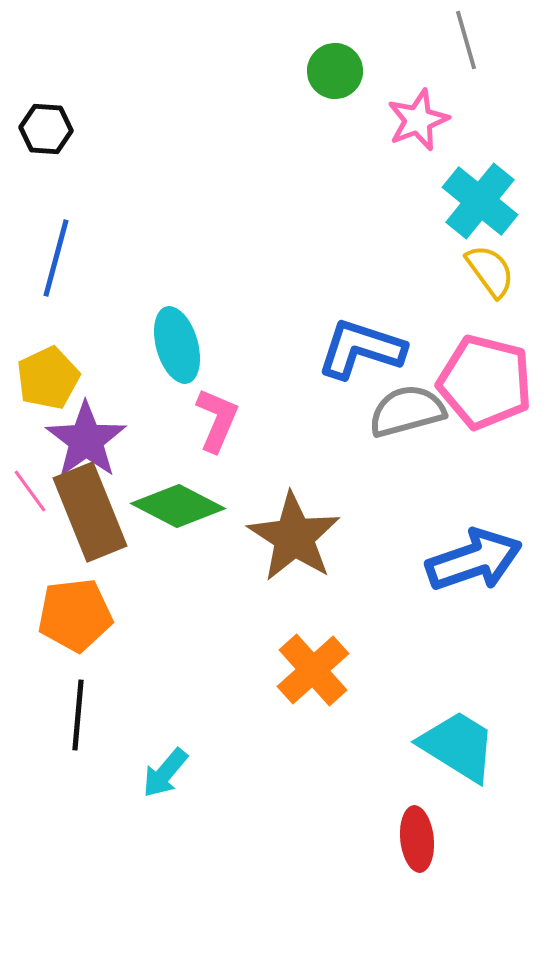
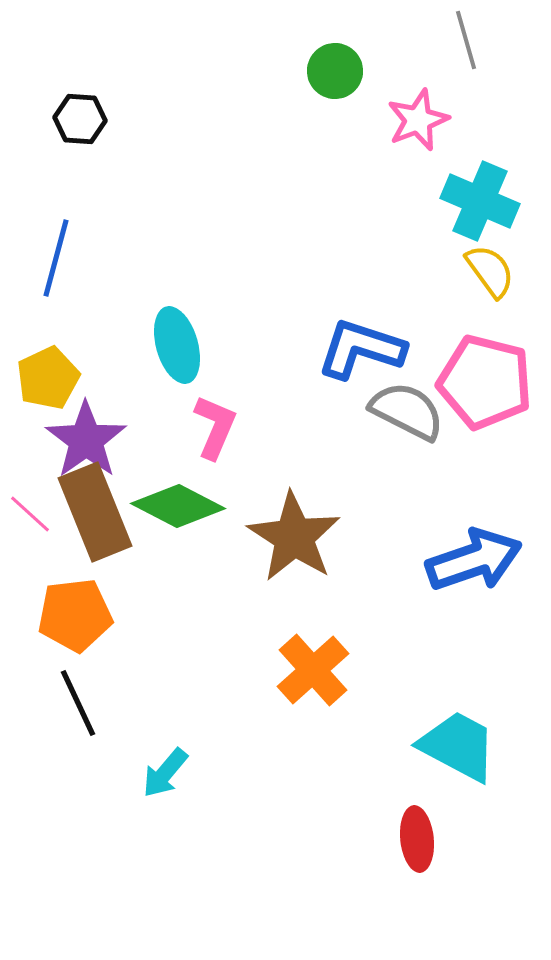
black hexagon: moved 34 px right, 10 px up
cyan cross: rotated 16 degrees counterclockwise
gray semicircle: rotated 42 degrees clockwise
pink L-shape: moved 2 px left, 7 px down
pink line: moved 23 px down; rotated 12 degrees counterclockwise
brown rectangle: moved 5 px right
black line: moved 12 px up; rotated 30 degrees counterclockwise
cyan trapezoid: rotated 4 degrees counterclockwise
